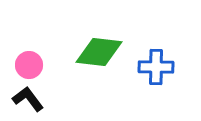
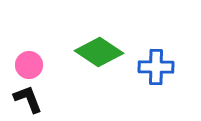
green diamond: rotated 27 degrees clockwise
black L-shape: rotated 16 degrees clockwise
